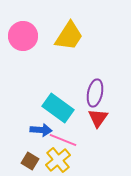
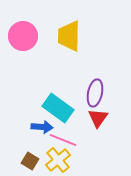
yellow trapezoid: rotated 148 degrees clockwise
blue arrow: moved 1 px right, 3 px up
